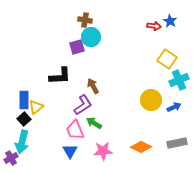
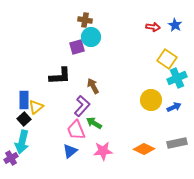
blue star: moved 5 px right, 4 px down
red arrow: moved 1 px left, 1 px down
cyan cross: moved 2 px left, 2 px up
purple L-shape: moved 1 px left, 1 px down; rotated 15 degrees counterclockwise
pink trapezoid: moved 1 px right
orange diamond: moved 3 px right, 2 px down
blue triangle: rotated 21 degrees clockwise
